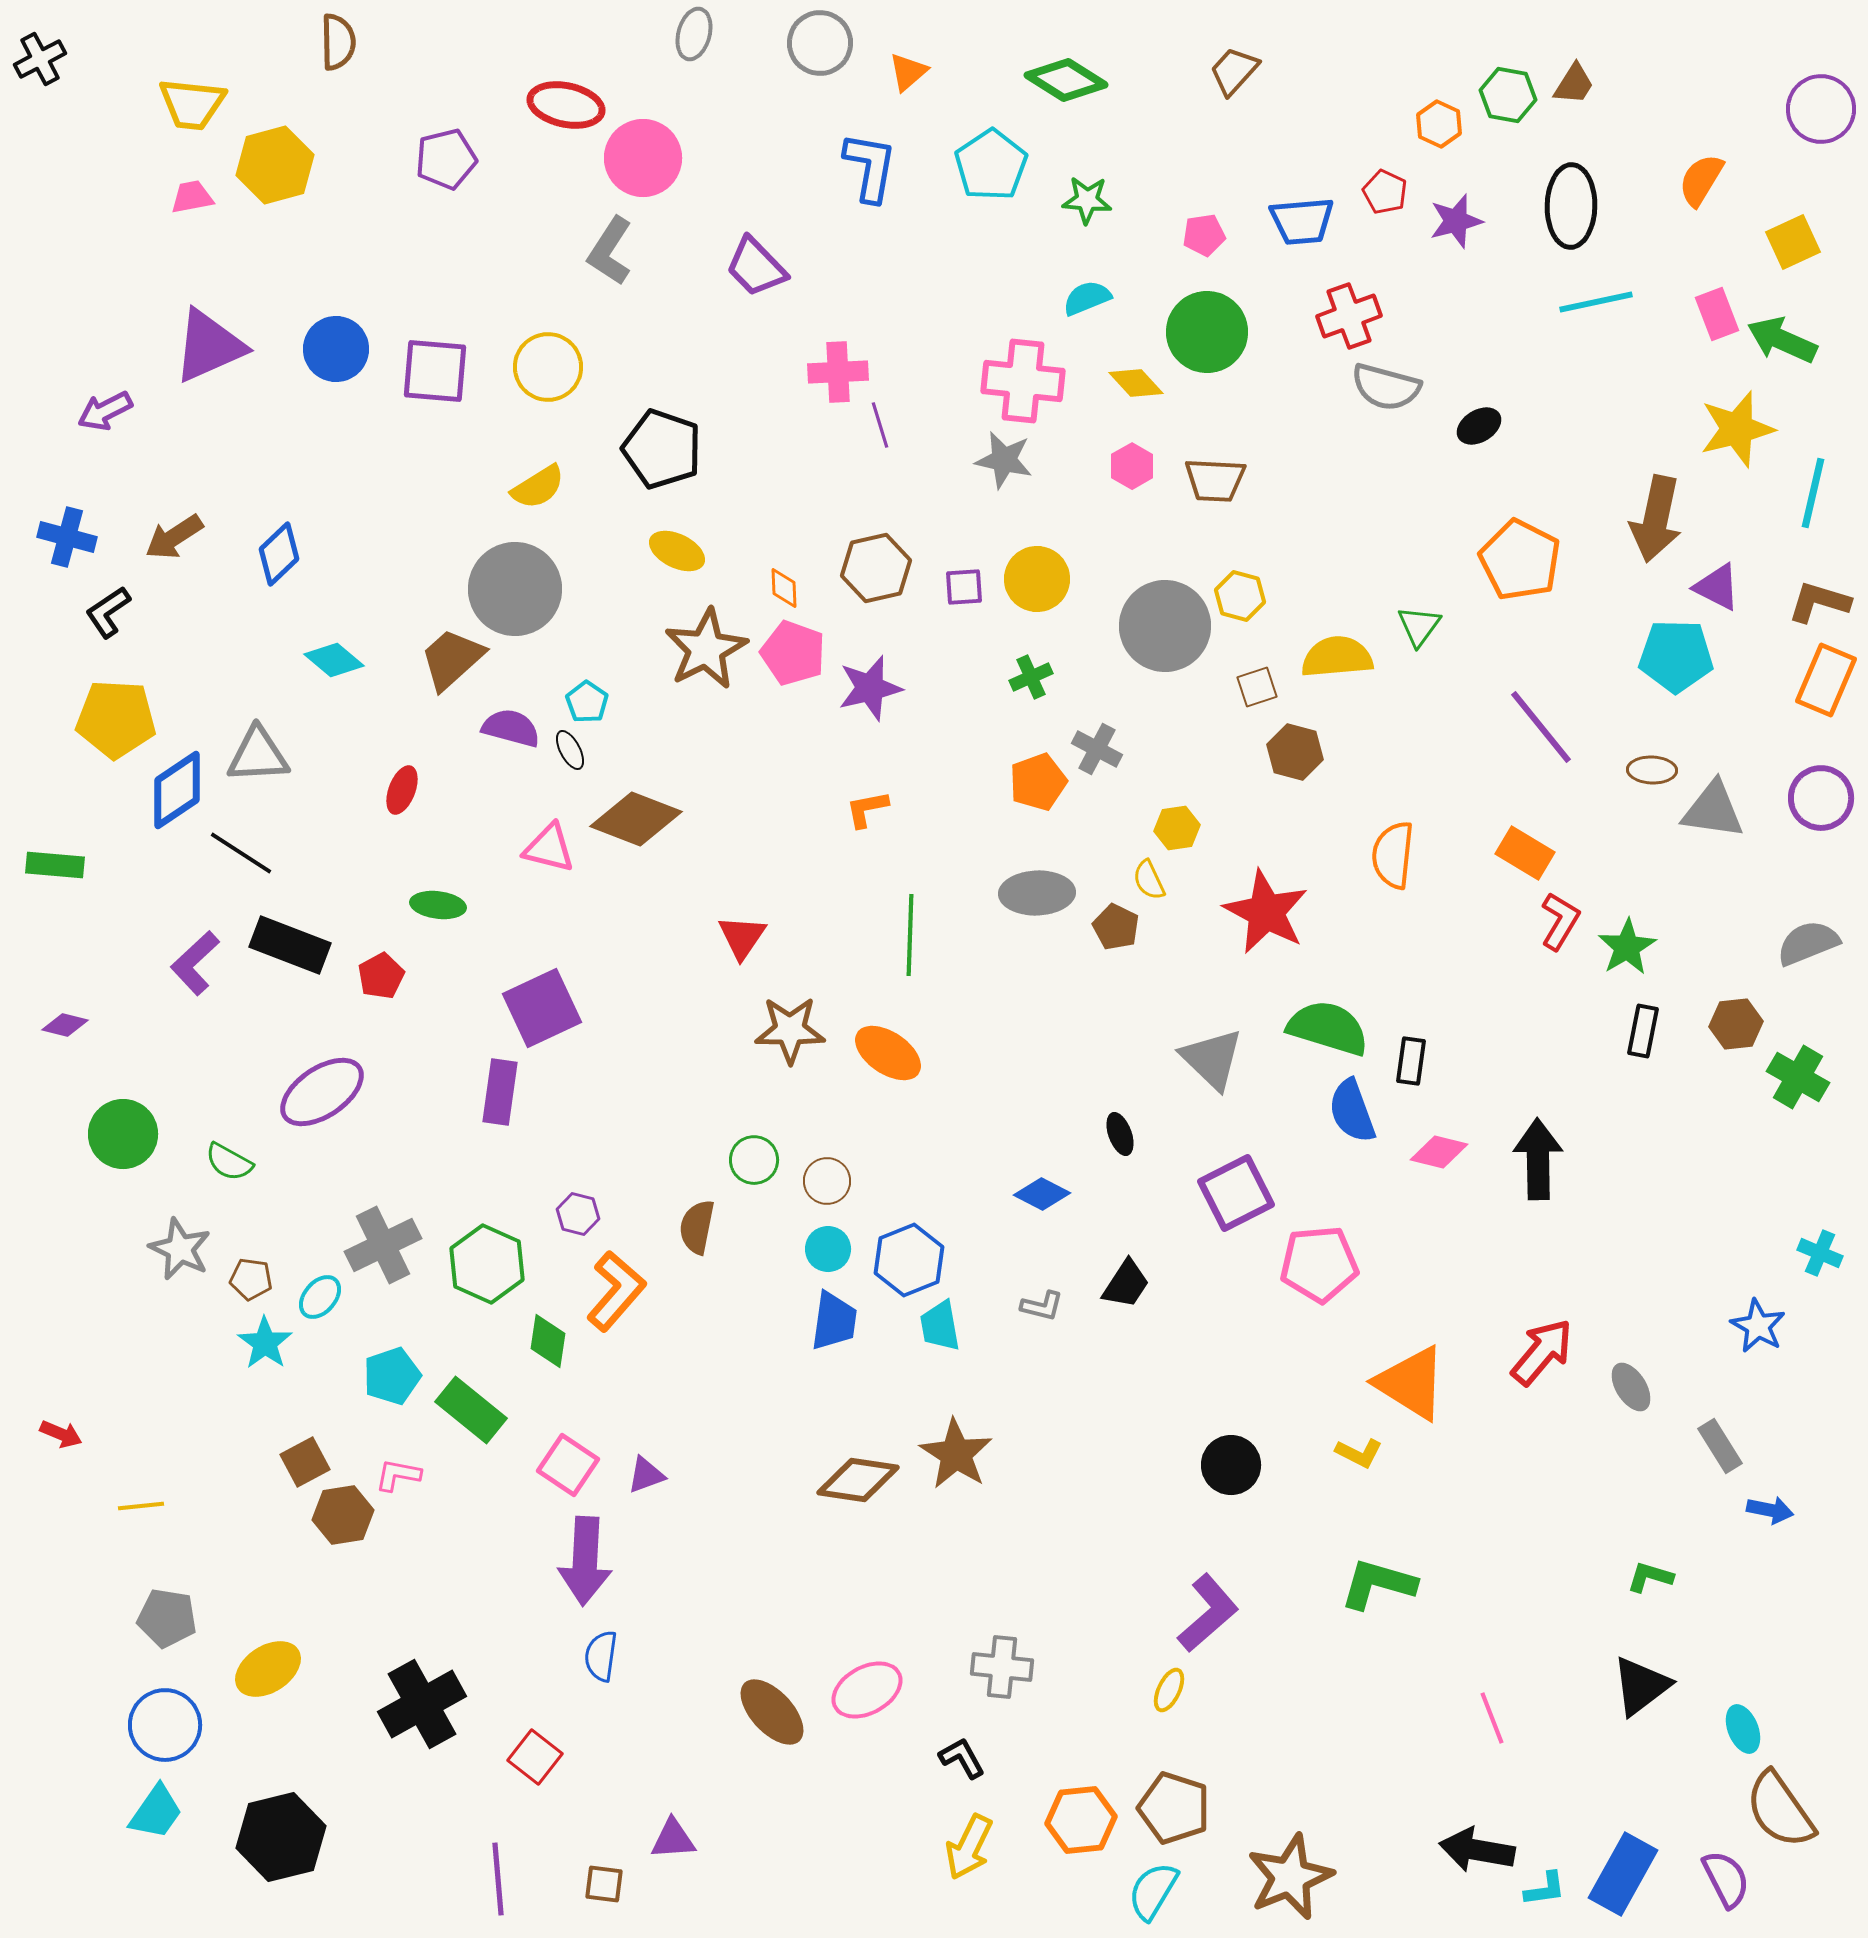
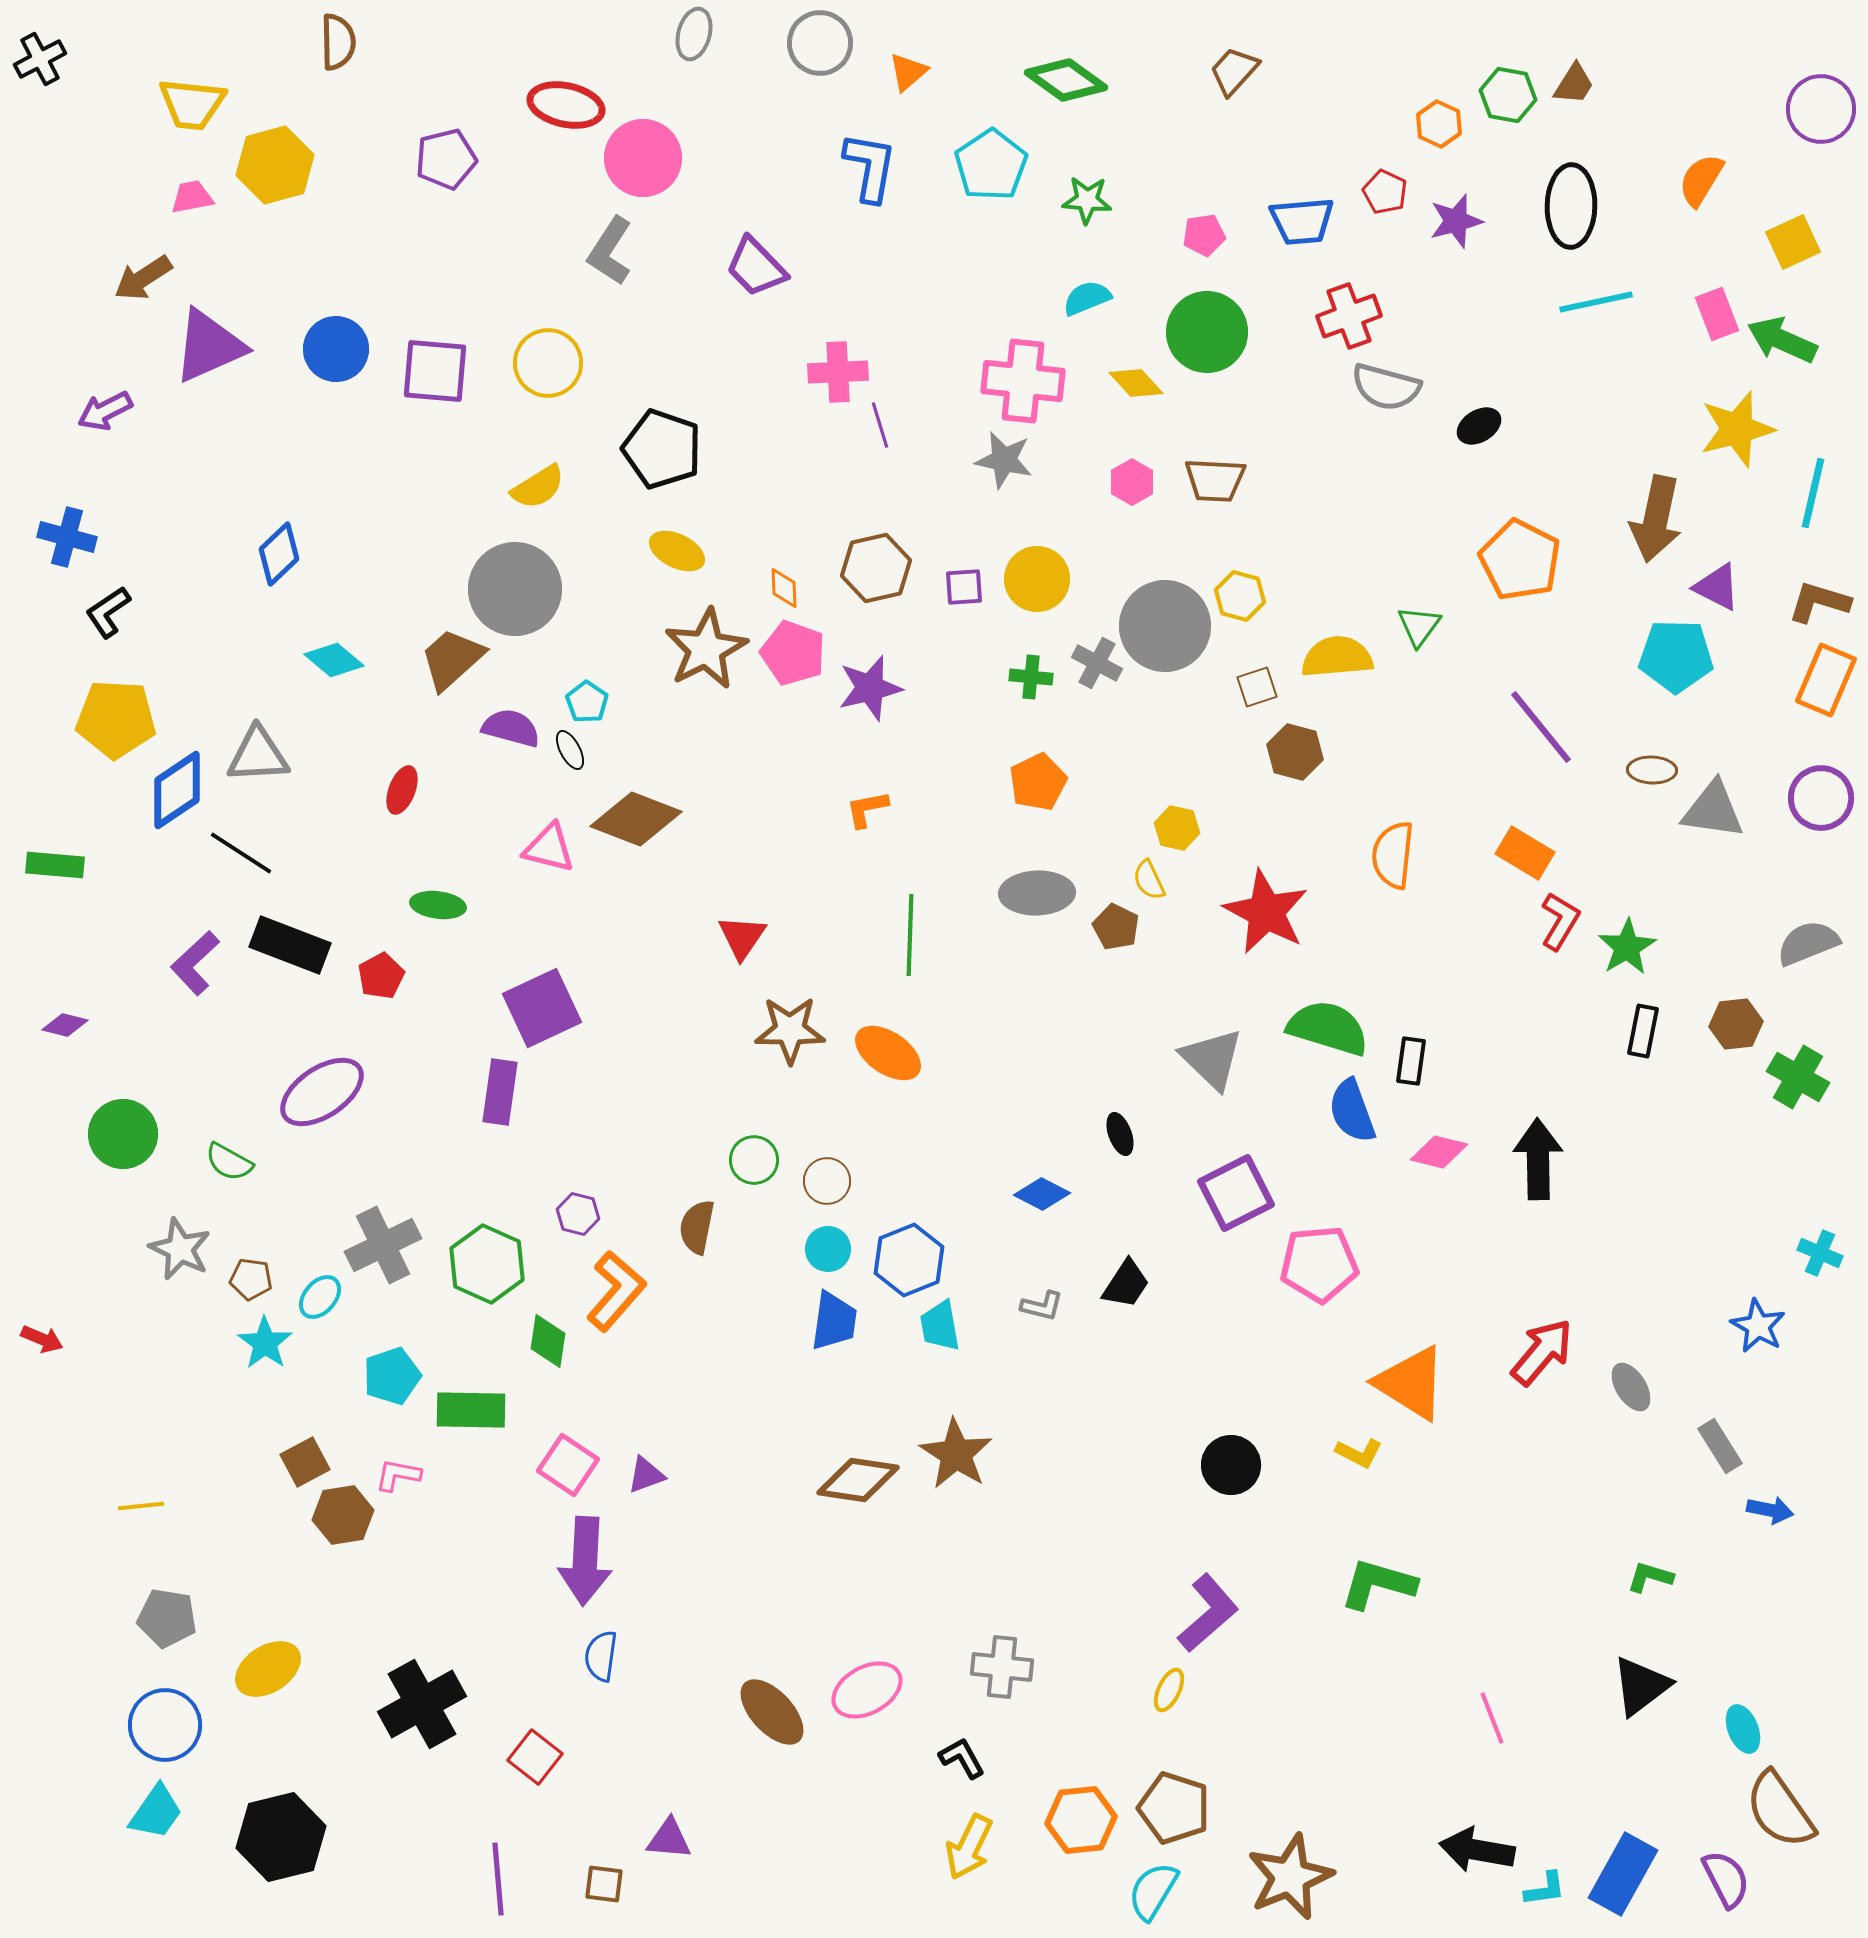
green diamond at (1066, 80): rotated 4 degrees clockwise
yellow circle at (548, 367): moved 4 px up
pink hexagon at (1132, 466): moved 16 px down
brown arrow at (174, 537): moved 31 px left, 259 px up
green cross at (1031, 677): rotated 30 degrees clockwise
gray cross at (1097, 749): moved 86 px up
orange pentagon at (1038, 782): rotated 6 degrees counterclockwise
yellow hexagon at (1177, 828): rotated 21 degrees clockwise
green rectangle at (471, 1410): rotated 38 degrees counterclockwise
red arrow at (61, 1434): moved 19 px left, 95 px up
purple triangle at (673, 1839): moved 4 px left; rotated 9 degrees clockwise
